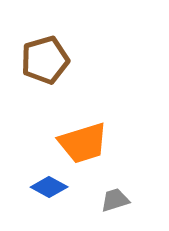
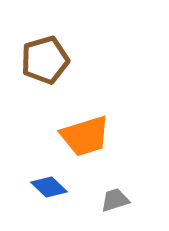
orange trapezoid: moved 2 px right, 7 px up
blue diamond: rotated 15 degrees clockwise
